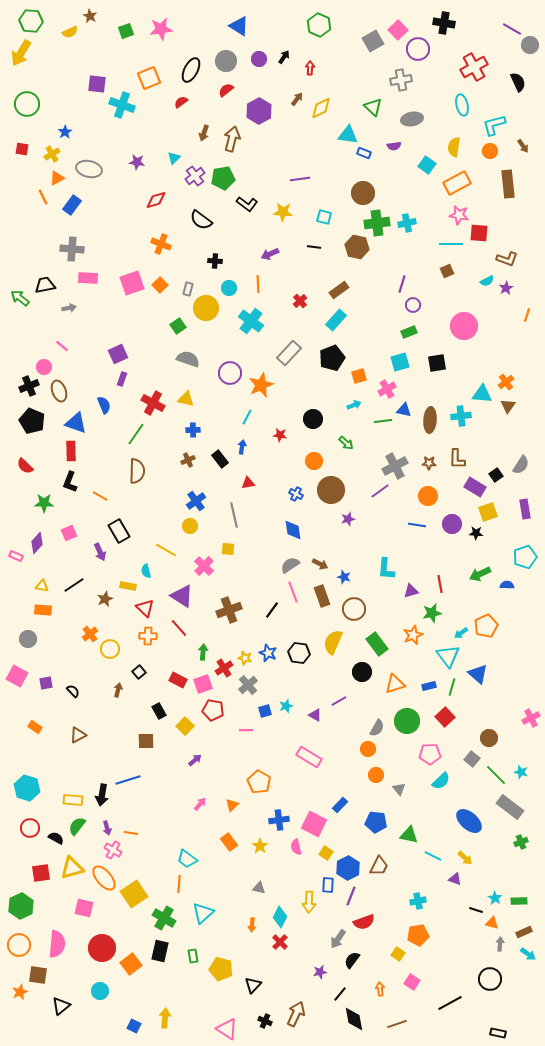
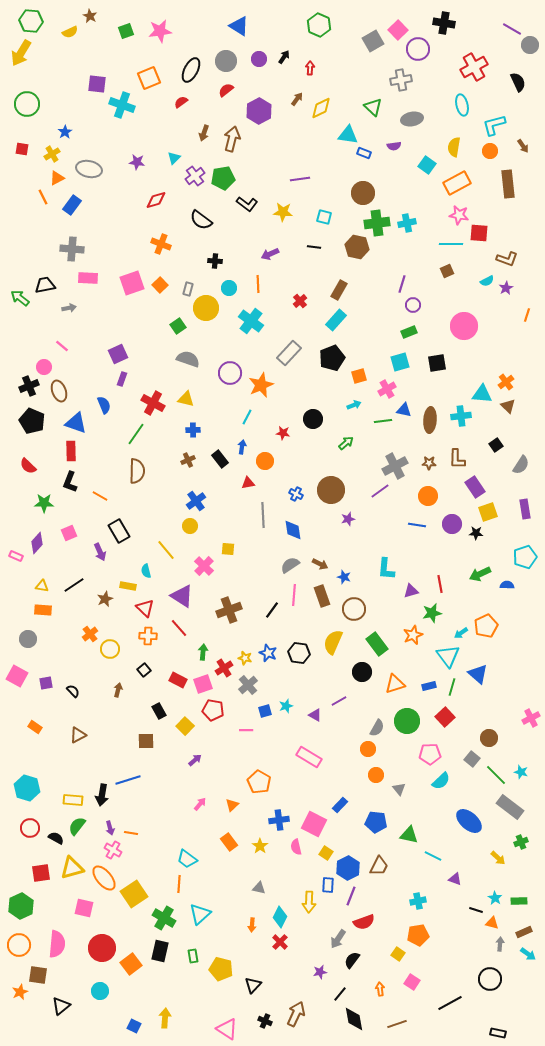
pink star at (161, 29): moved 1 px left, 2 px down
brown rectangle at (339, 290): rotated 24 degrees counterclockwise
brown triangle at (508, 406): rotated 21 degrees counterclockwise
red star at (280, 435): moved 3 px right, 2 px up
green arrow at (346, 443): rotated 84 degrees counterclockwise
orange circle at (314, 461): moved 49 px left
red semicircle at (25, 466): moved 3 px right
black square at (496, 475): moved 30 px up
purple rectangle at (475, 487): rotated 25 degrees clockwise
gray line at (234, 515): moved 29 px right; rotated 10 degrees clockwise
yellow line at (166, 550): rotated 20 degrees clockwise
pink line at (293, 592): moved 1 px right, 3 px down; rotated 25 degrees clockwise
black square at (139, 672): moved 5 px right, 2 px up
purple arrow at (107, 828): moved 3 px right
yellow arrow at (465, 858): moved 33 px right
cyan triangle at (203, 913): moved 3 px left, 1 px down
